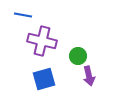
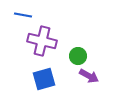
purple arrow: rotated 48 degrees counterclockwise
